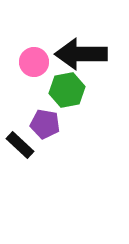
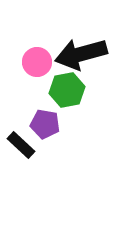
black arrow: rotated 15 degrees counterclockwise
pink circle: moved 3 px right
black rectangle: moved 1 px right
